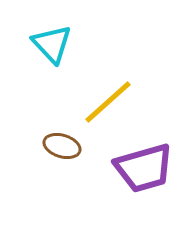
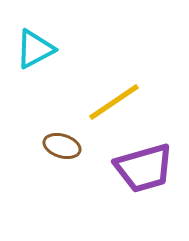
cyan triangle: moved 17 px left, 5 px down; rotated 45 degrees clockwise
yellow line: moved 6 px right; rotated 8 degrees clockwise
